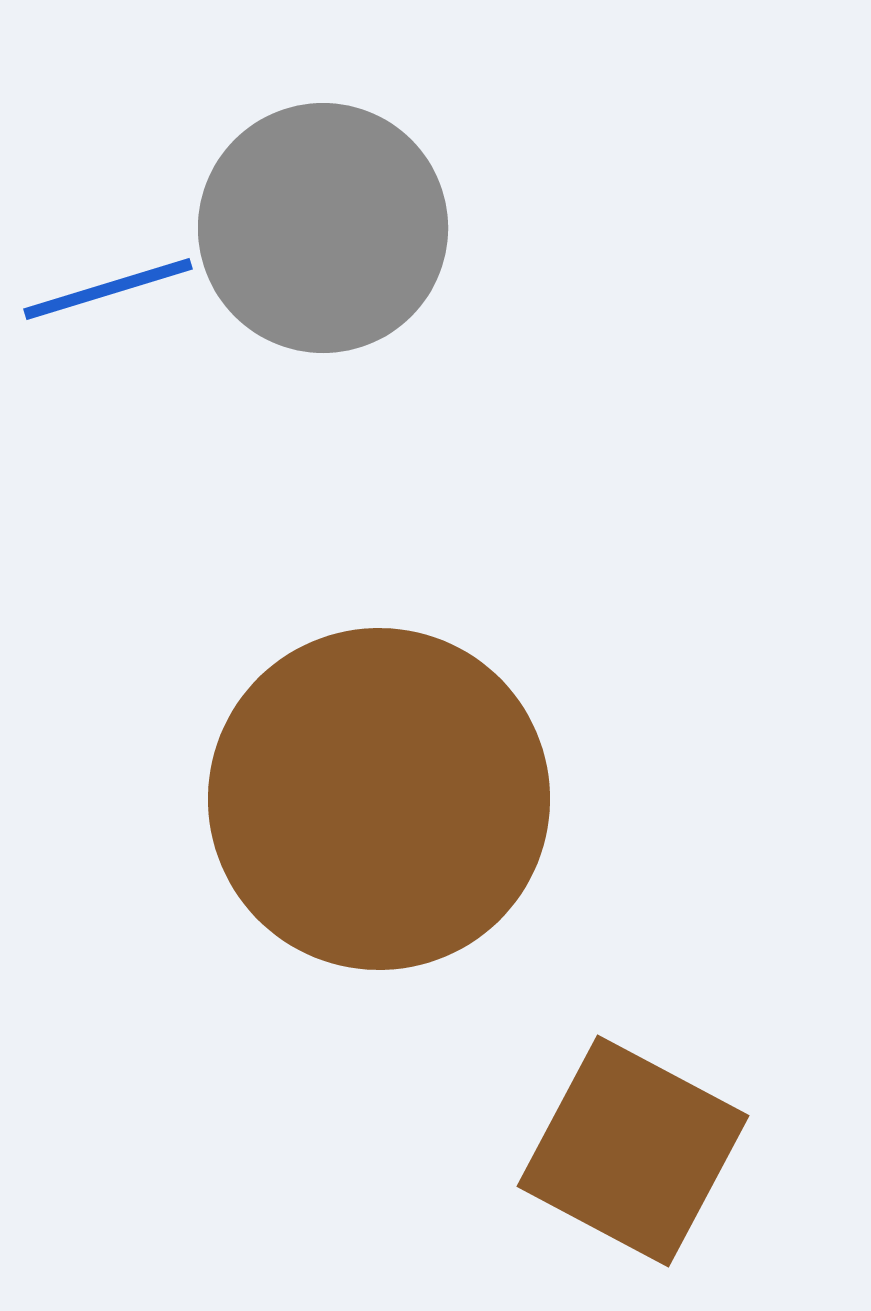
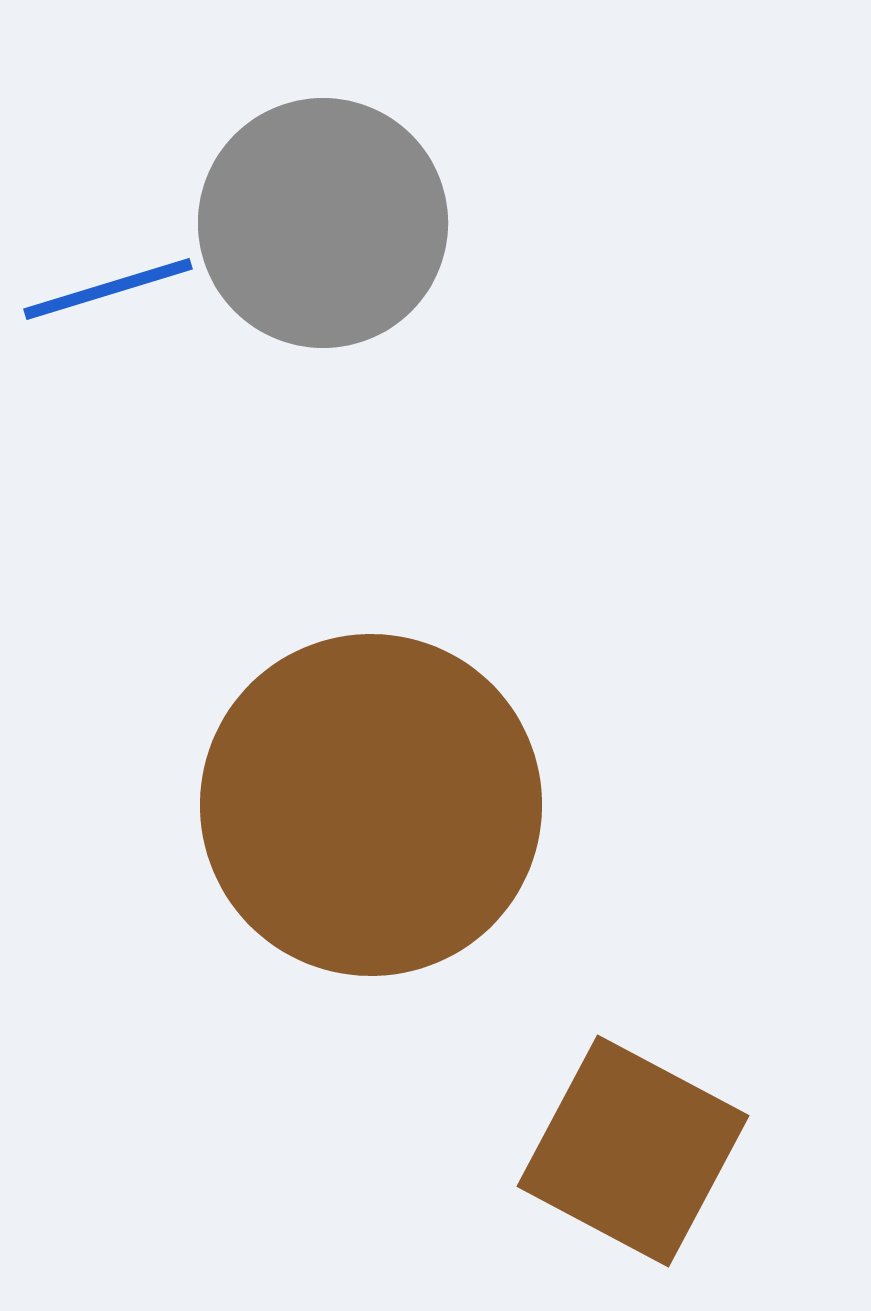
gray circle: moved 5 px up
brown circle: moved 8 px left, 6 px down
